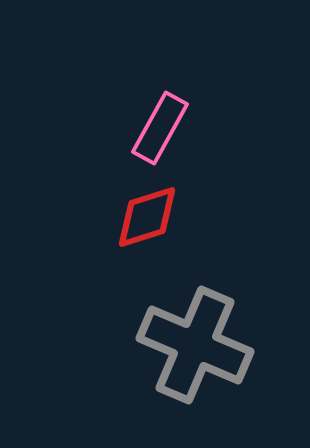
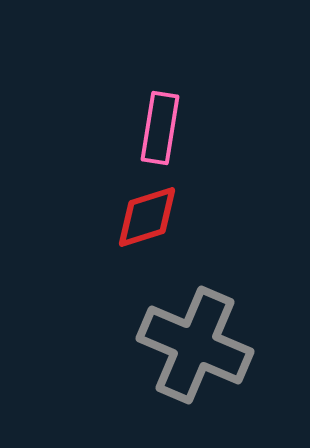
pink rectangle: rotated 20 degrees counterclockwise
